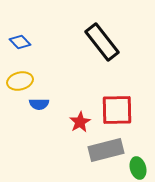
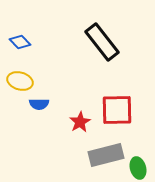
yellow ellipse: rotated 30 degrees clockwise
gray rectangle: moved 5 px down
